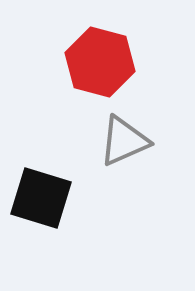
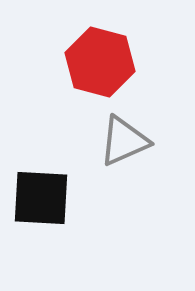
black square: rotated 14 degrees counterclockwise
